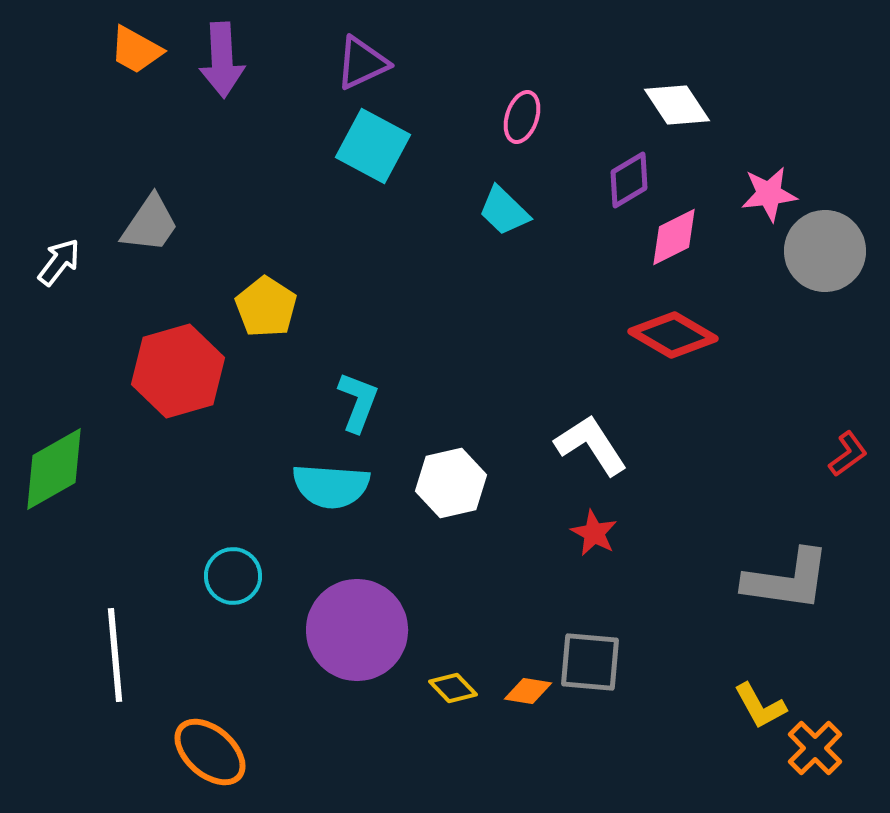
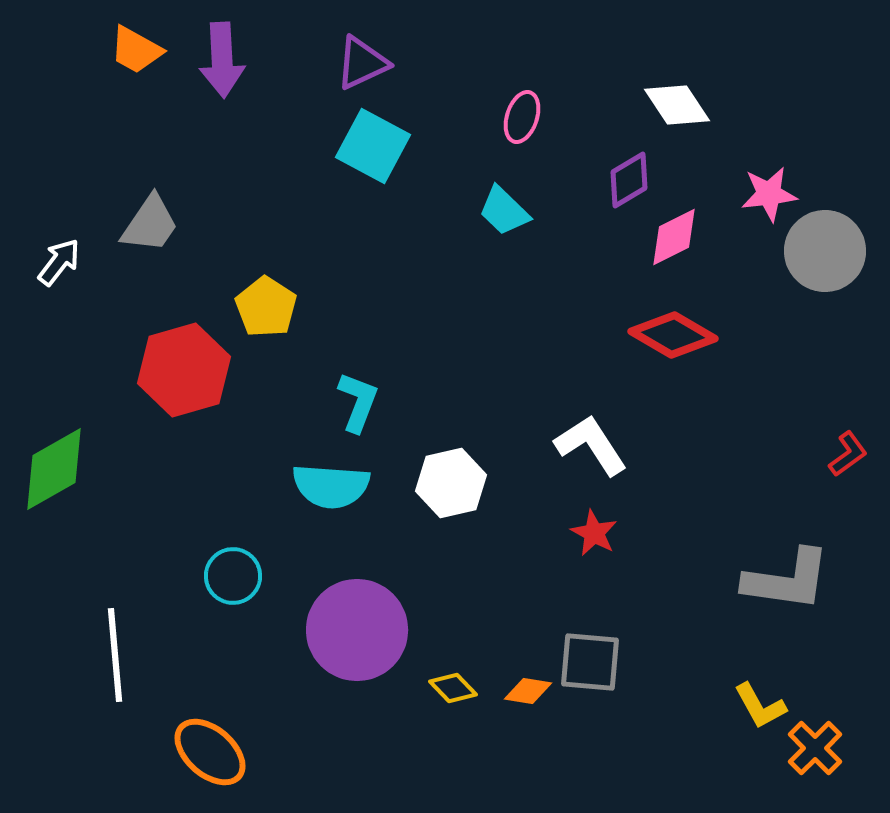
red hexagon: moved 6 px right, 1 px up
